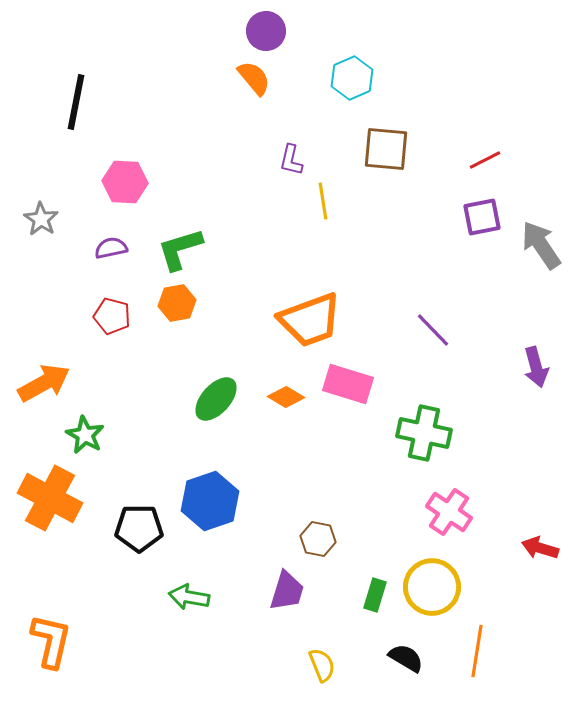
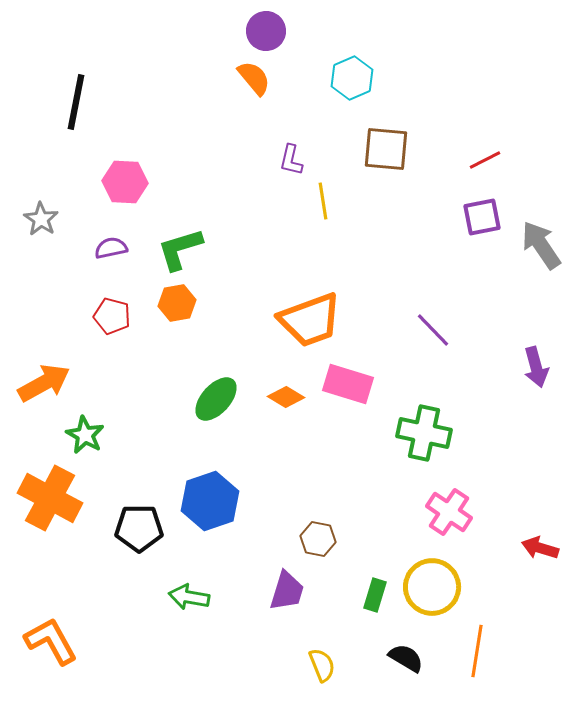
orange L-shape: rotated 42 degrees counterclockwise
